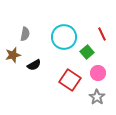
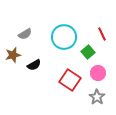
gray semicircle: rotated 48 degrees clockwise
green square: moved 1 px right
